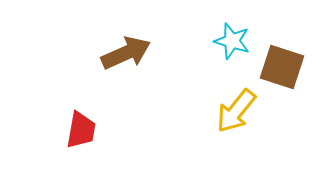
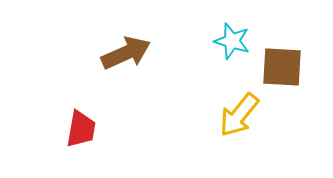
brown square: rotated 15 degrees counterclockwise
yellow arrow: moved 3 px right, 4 px down
red trapezoid: moved 1 px up
